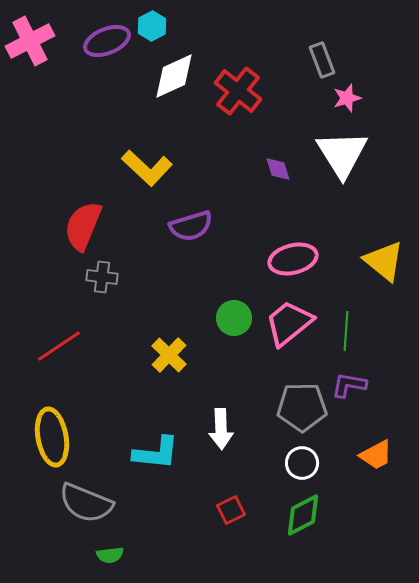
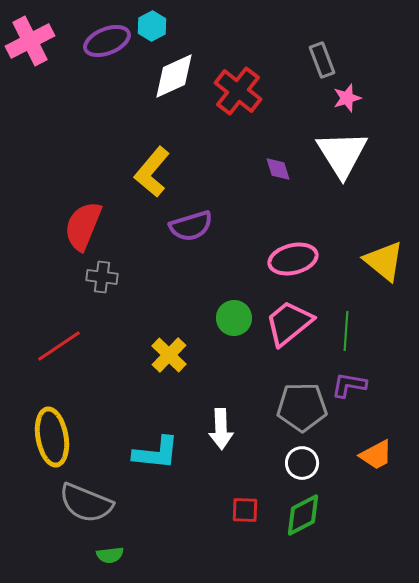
yellow L-shape: moved 5 px right, 4 px down; rotated 87 degrees clockwise
red square: moved 14 px right; rotated 28 degrees clockwise
